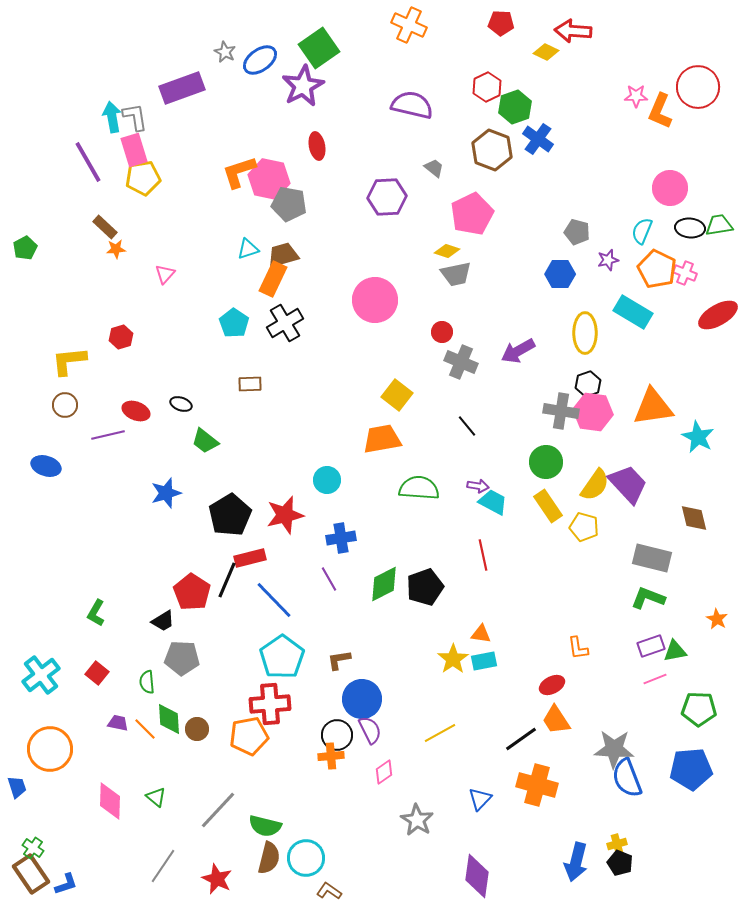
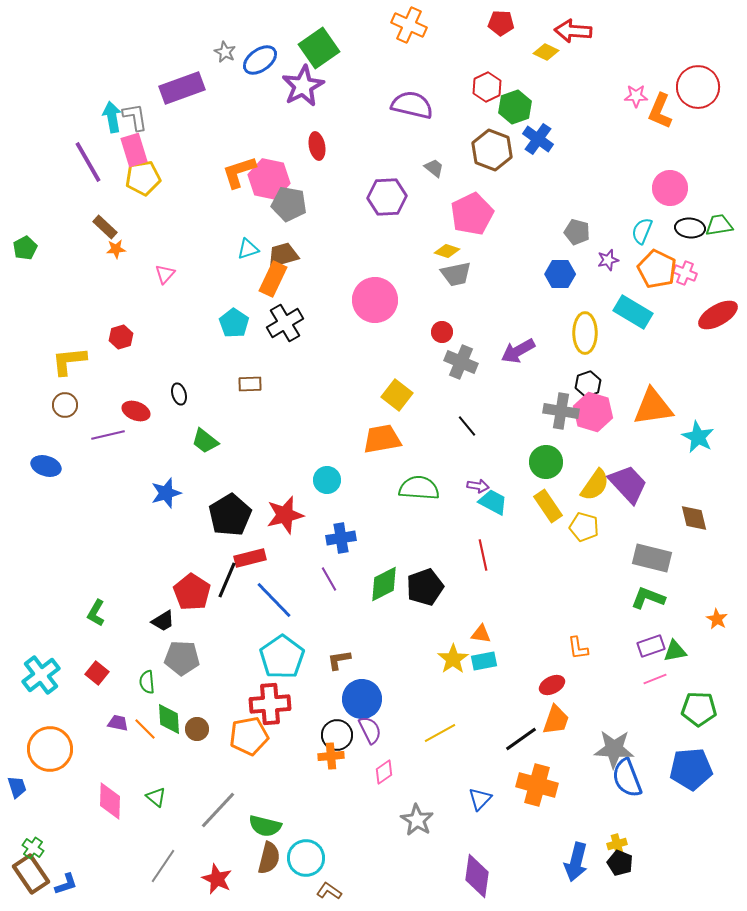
black ellipse at (181, 404): moved 2 px left, 10 px up; rotated 55 degrees clockwise
pink hexagon at (593, 412): rotated 9 degrees clockwise
orange trapezoid at (556, 720): rotated 128 degrees counterclockwise
